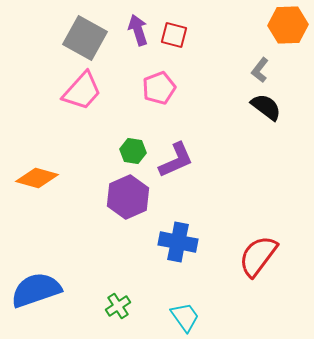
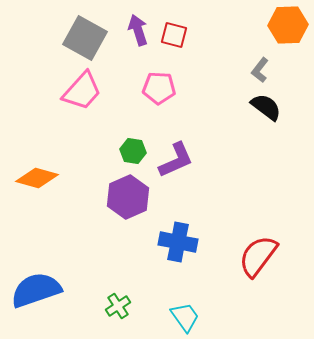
pink pentagon: rotated 24 degrees clockwise
